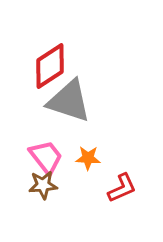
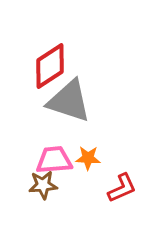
pink trapezoid: moved 8 px right, 3 px down; rotated 57 degrees counterclockwise
